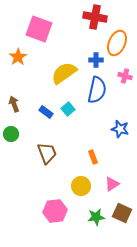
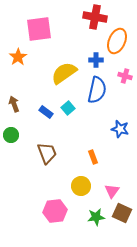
pink square: rotated 28 degrees counterclockwise
orange ellipse: moved 2 px up
cyan square: moved 1 px up
green circle: moved 1 px down
pink triangle: moved 7 px down; rotated 21 degrees counterclockwise
